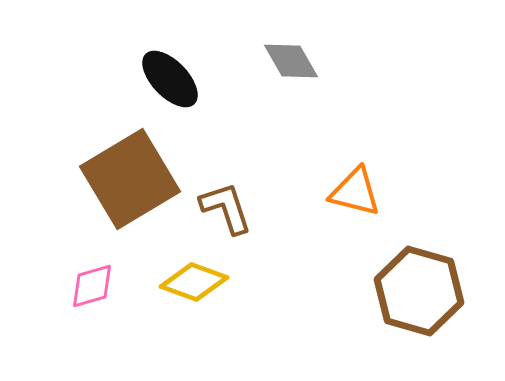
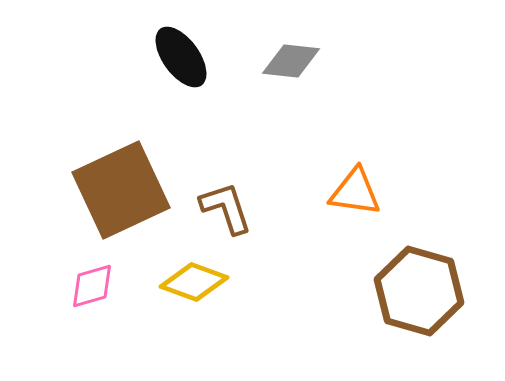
gray diamond: rotated 54 degrees counterclockwise
black ellipse: moved 11 px right, 22 px up; rotated 8 degrees clockwise
brown square: moved 9 px left, 11 px down; rotated 6 degrees clockwise
orange triangle: rotated 6 degrees counterclockwise
